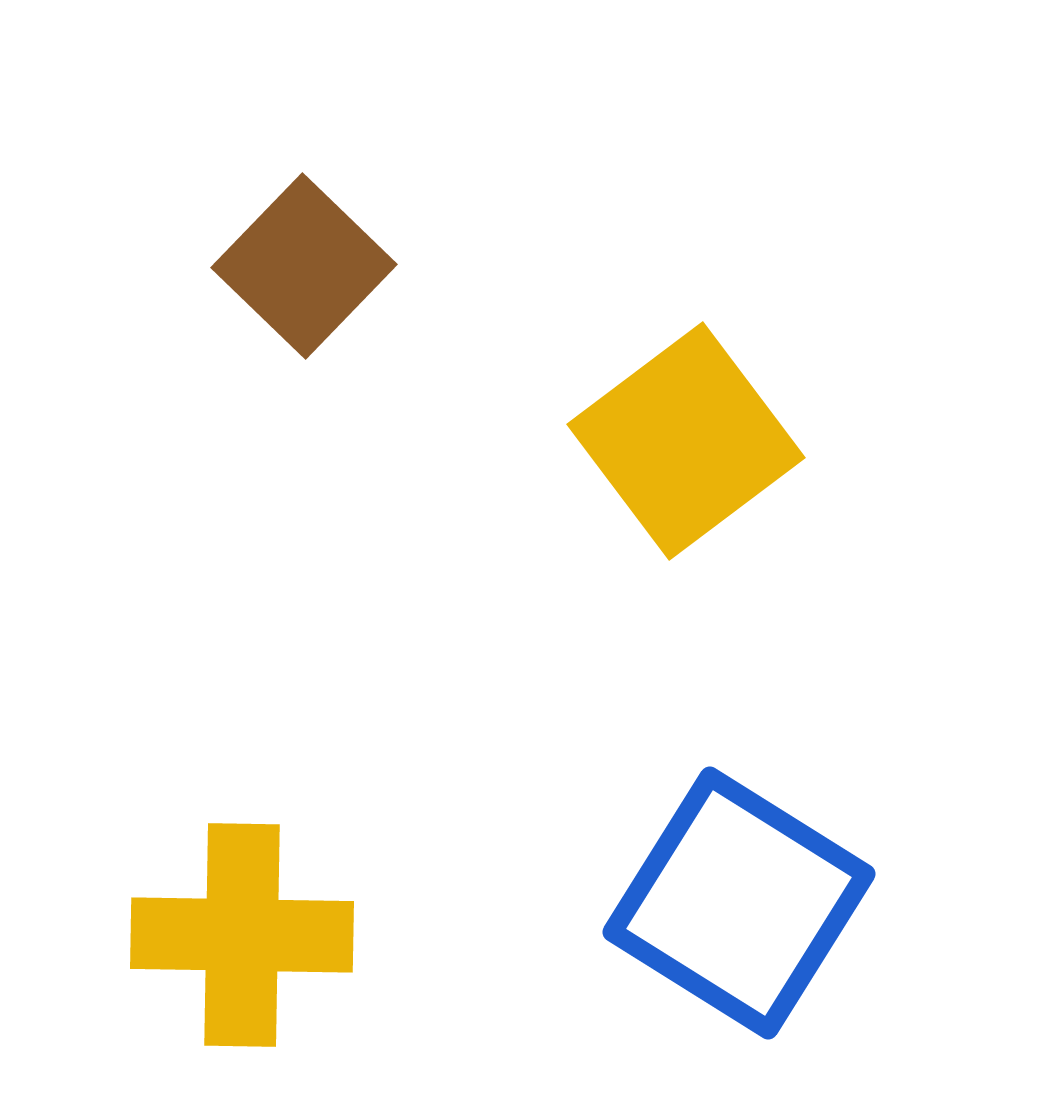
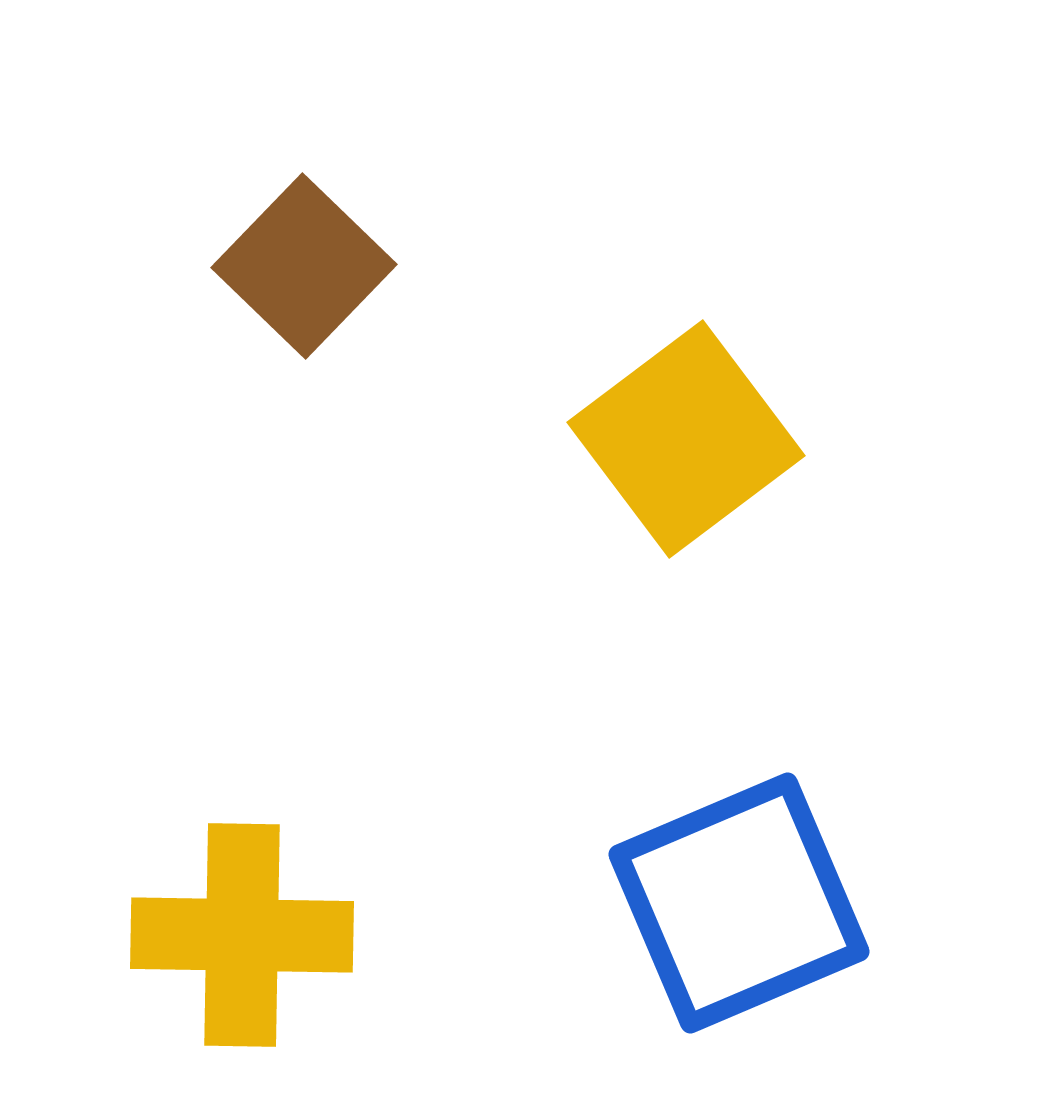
yellow square: moved 2 px up
blue square: rotated 35 degrees clockwise
